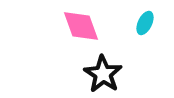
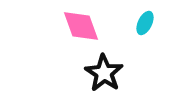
black star: moved 1 px right, 1 px up
